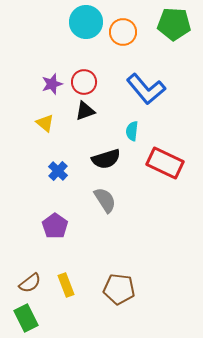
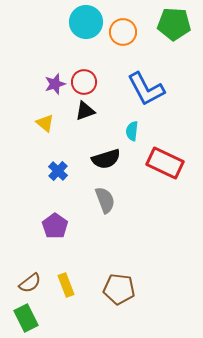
purple star: moved 3 px right
blue L-shape: rotated 12 degrees clockwise
gray semicircle: rotated 12 degrees clockwise
